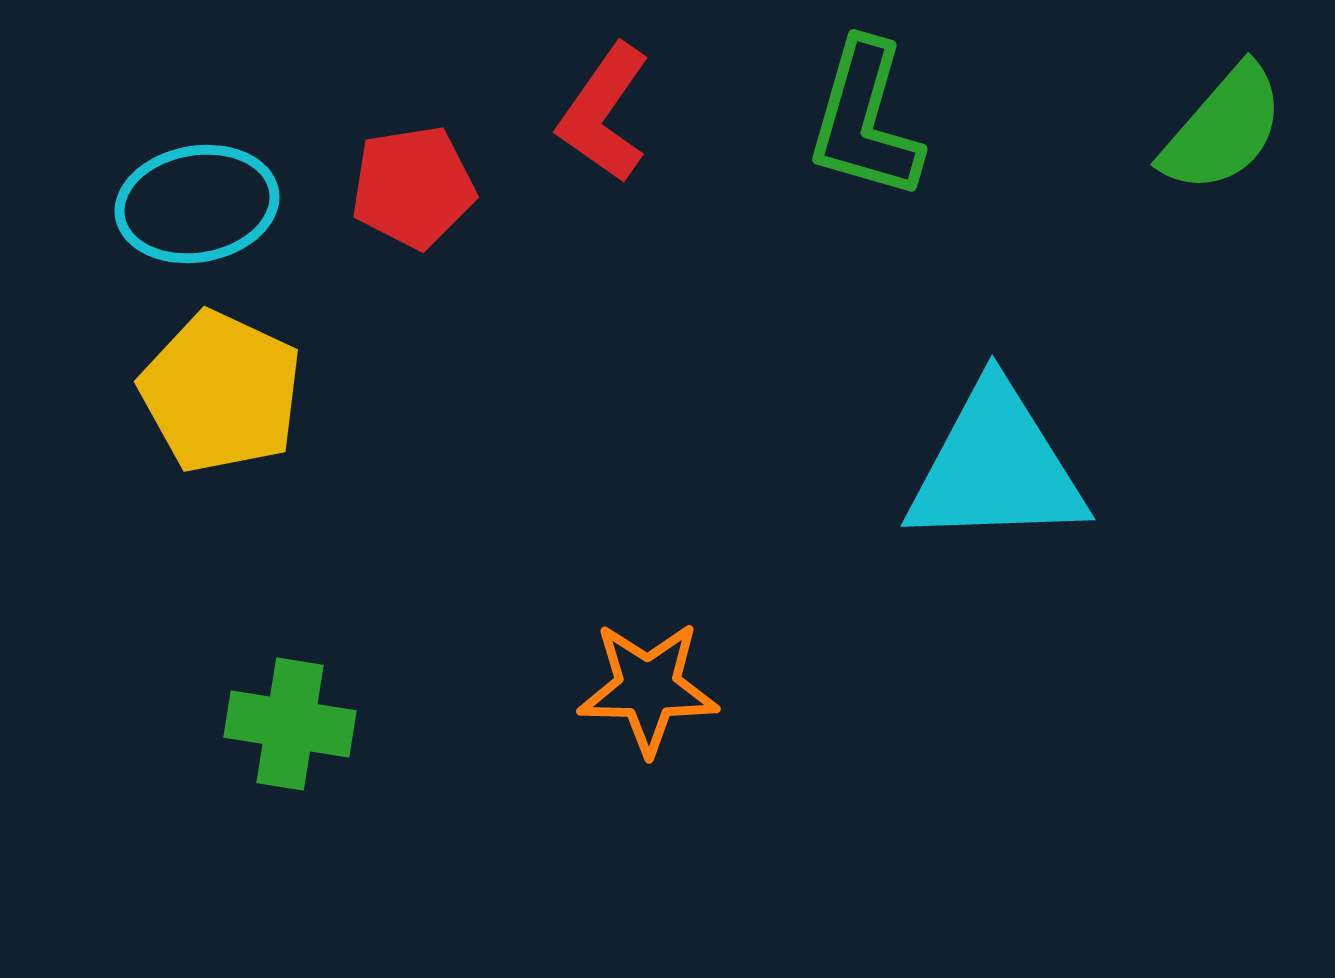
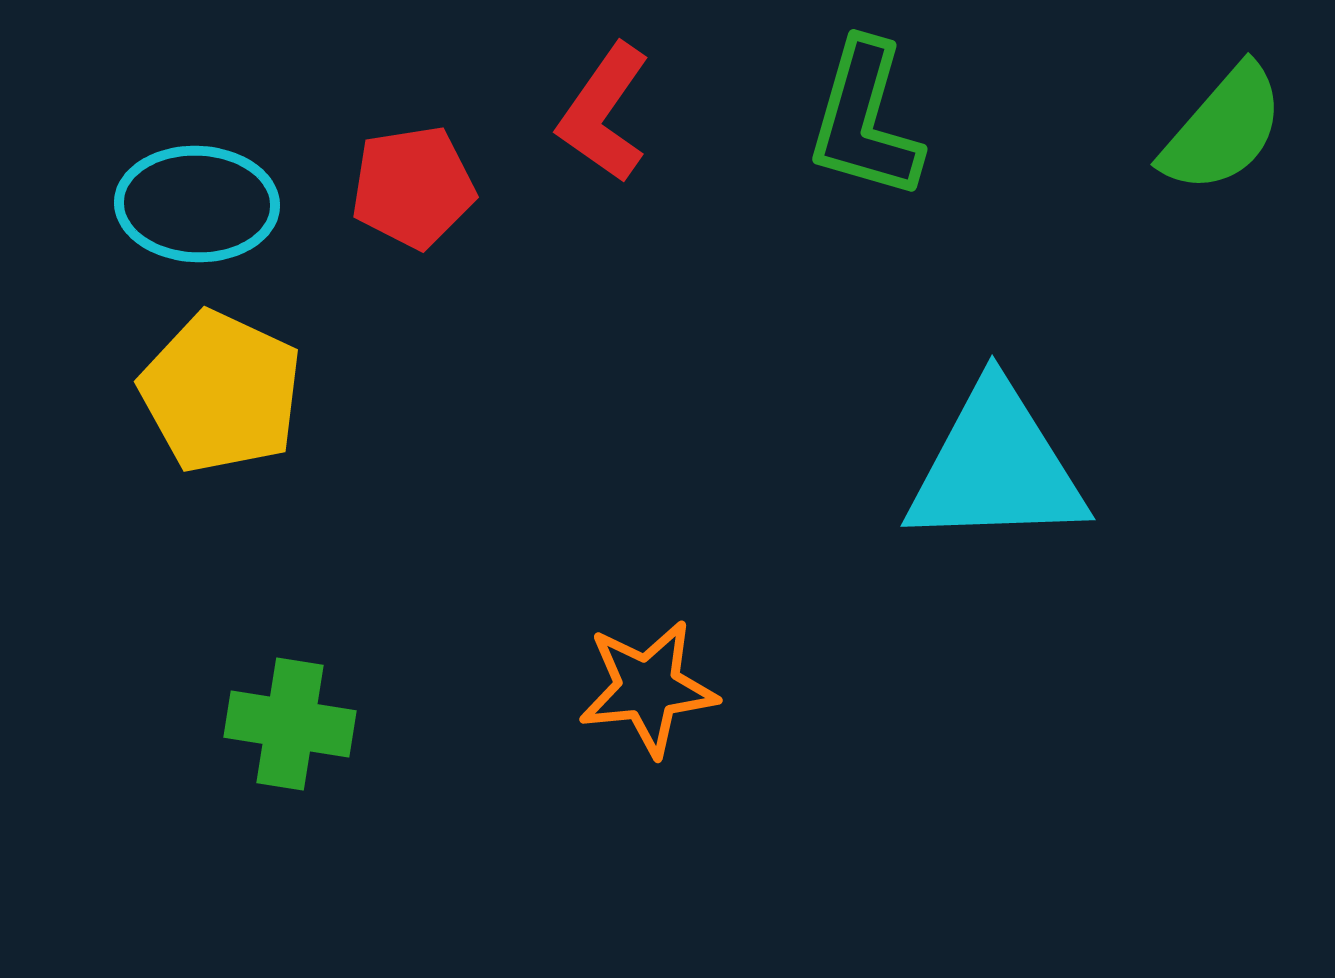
cyan ellipse: rotated 12 degrees clockwise
orange star: rotated 7 degrees counterclockwise
